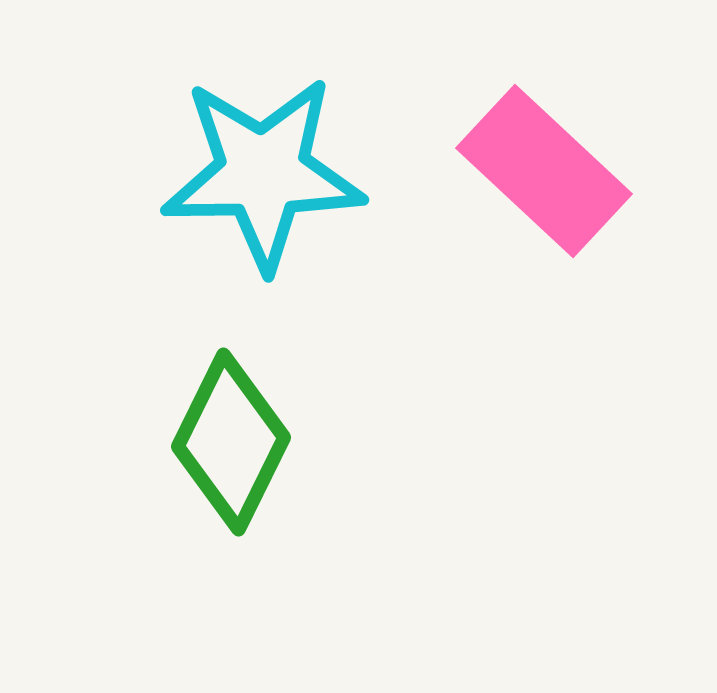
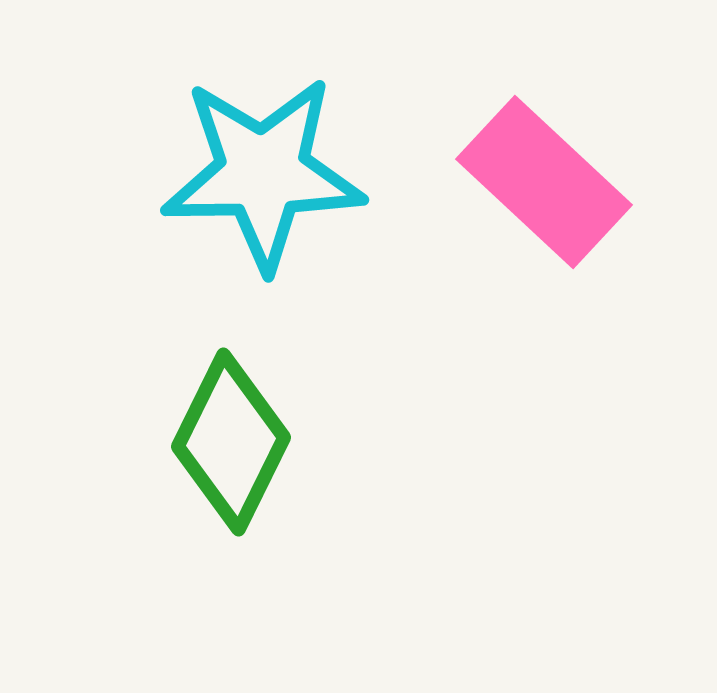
pink rectangle: moved 11 px down
